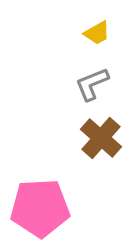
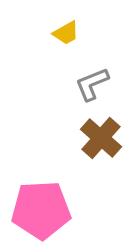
yellow trapezoid: moved 31 px left
pink pentagon: moved 1 px right, 2 px down
